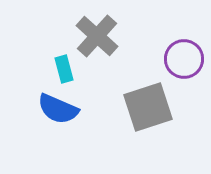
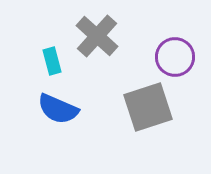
purple circle: moved 9 px left, 2 px up
cyan rectangle: moved 12 px left, 8 px up
